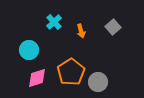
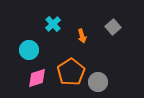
cyan cross: moved 1 px left, 2 px down
orange arrow: moved 1 px right, 5 px down
